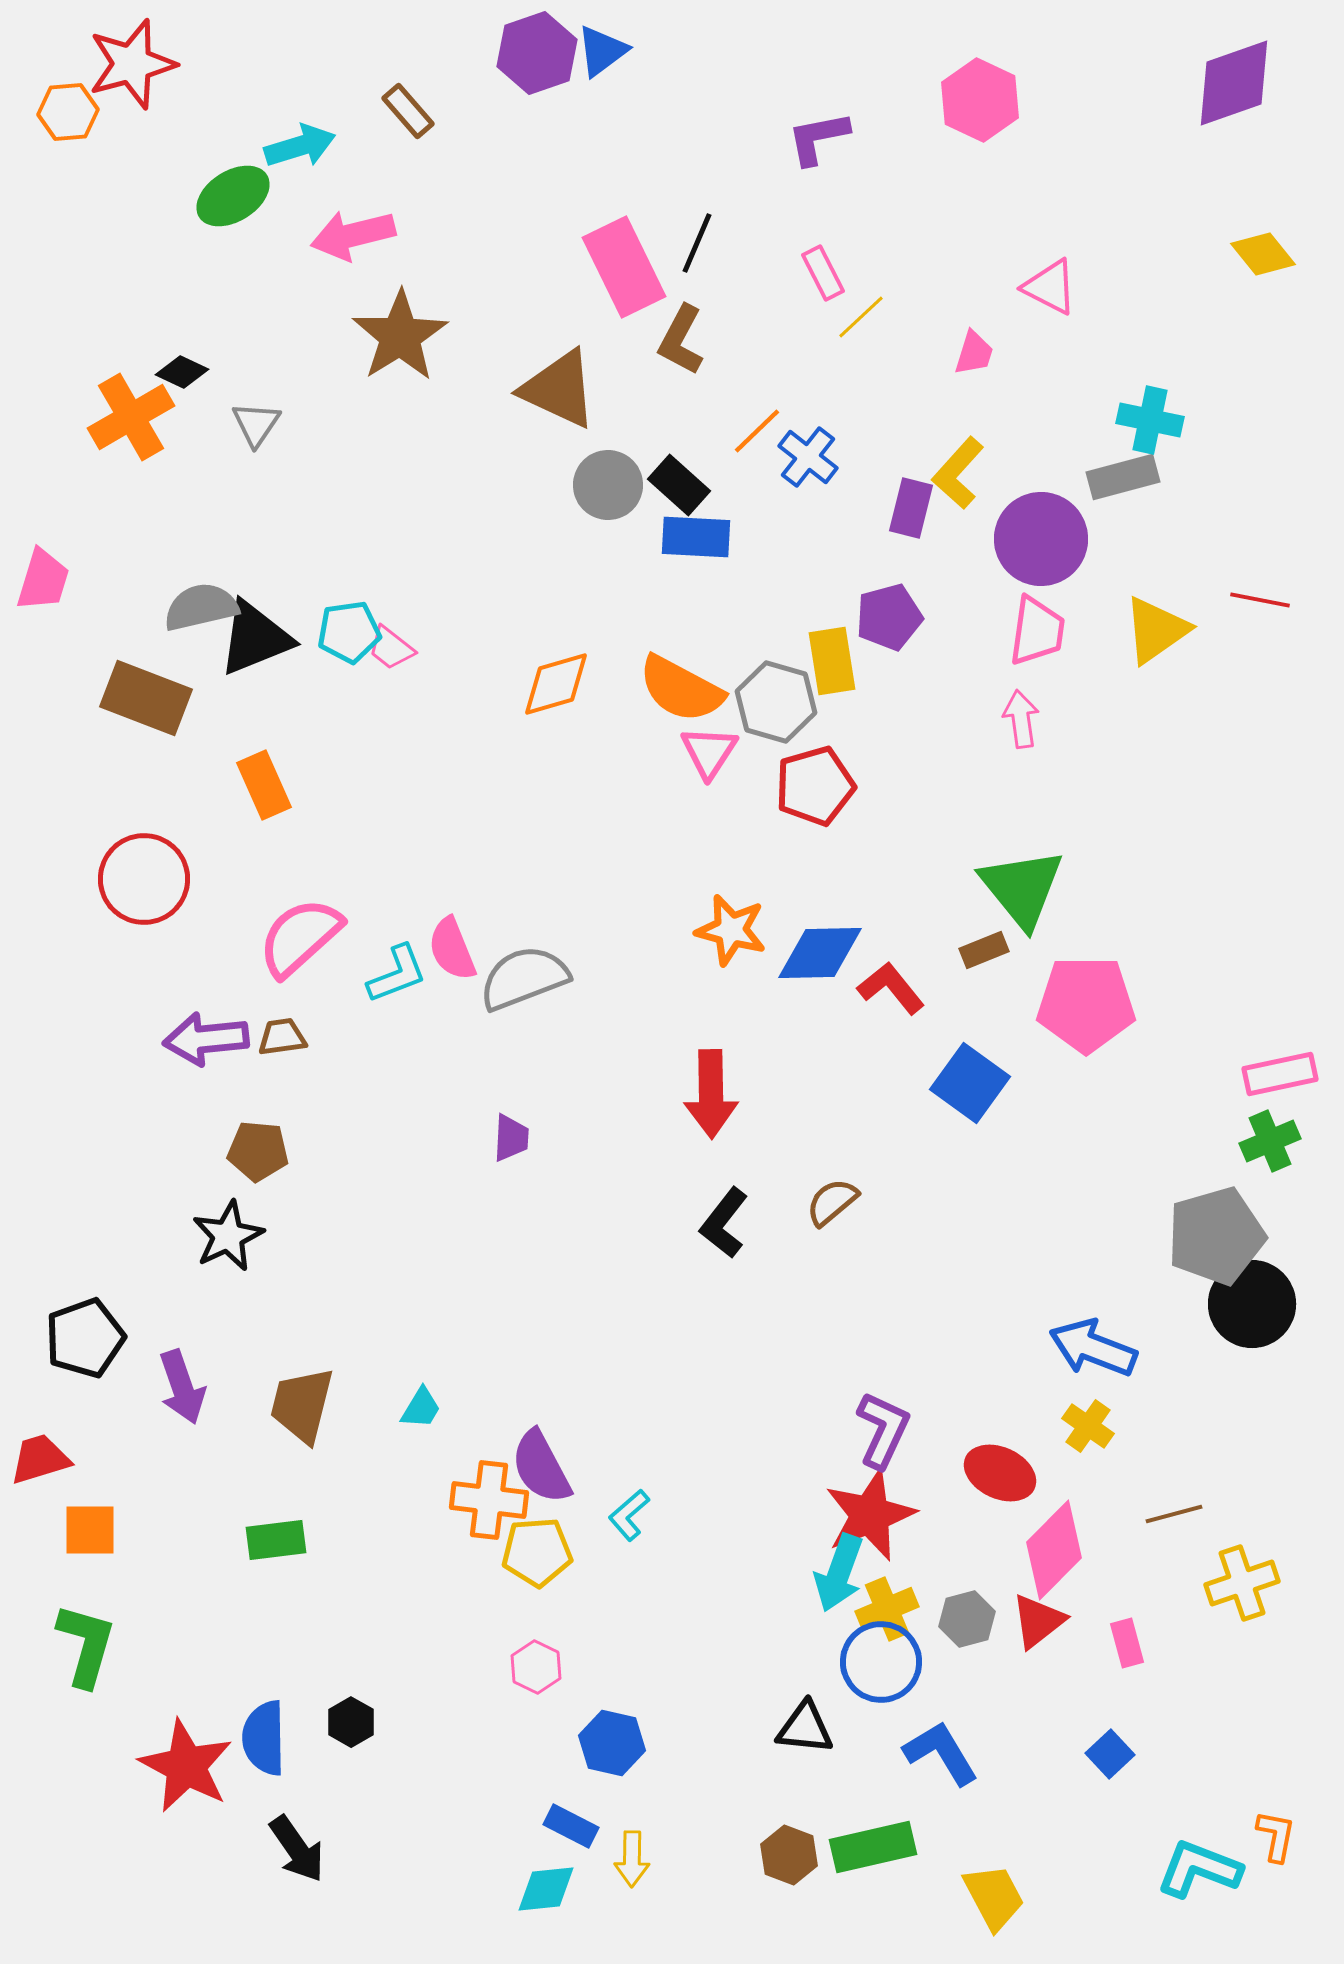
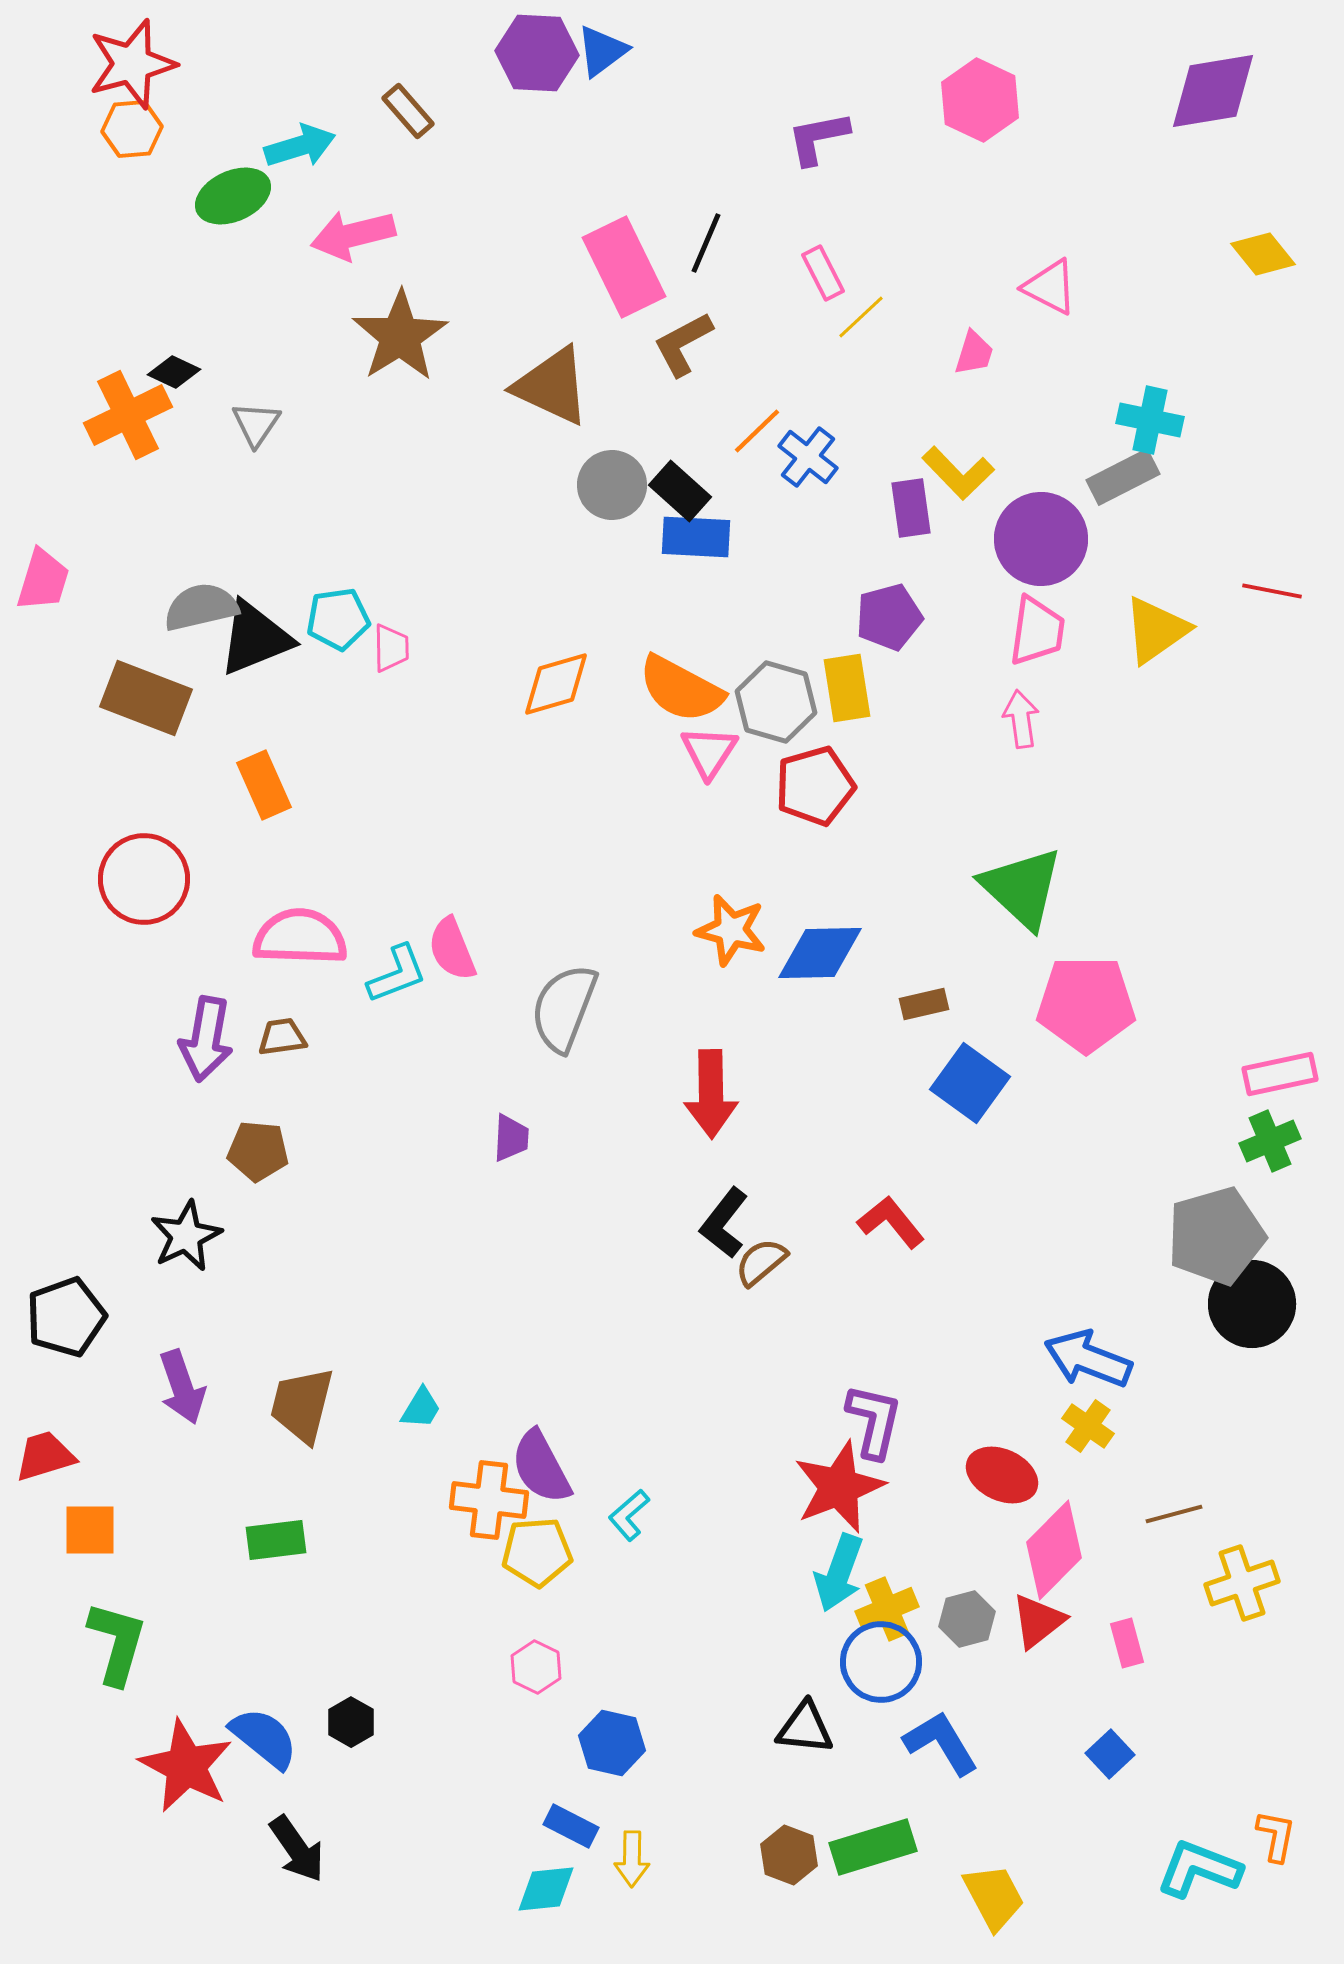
purple hexagon at (537, 53): rotated 22 degrees clockwise
purple diamond at (1234, 83): moved 21 px left, 8 px down; rotated 10 degrees clockwise
orange hexagon at (68, 112): moved 64 px right, 17 px down
green ellipse at (233, 196): rotated 8 degrees clockwise
black line at (697, 243): moved 9 px right
brown L-shape at (681, 340): moved 2 px right, 4 px down; rotated 34 degrees clockwise
black diamond at (182, 372): moved 8 px left
brown triangle at (559, 389): moved 7 px left, 3 px up
orange cross at (131, 417): moved 3 px left, 2 px up; rotated 4 degrees clockwise
yellow L-shape at (958, 473): rotated 86 degrees counterclockwise
gray rectangle at (1123, 477): rotated 12 degrees counterclockwise
gray circle at (608, 485): moved 4 px right
black rectangle at (679, 485): moved 1 px right, 6 px down
purple rectangle at (911, 508): rotated 22 degrees counterclockwise
red line at (1260, 600): moved 12 px right, 9 px up
cyan pentagon at (349, 632): moved 11 px left, 13 px up
pink trapezoid at (391, 648): rotated 129 degrees counterclockwise
yellow rectangle at (832, 661): moved 15 px right, 27 px down
green triangle at (1022, 888): rotated 8 degrees counterclockwise
pink semicircle at (300, 937): rotated 44 degrees clockwise
brown rectangle at (984, 950): moved 60 px left, 54 px down; rotated 9 degrees clockwise
gray semicircle at (524, 978): moved 40 px right, 30 px down; rotated 48 degrees counterclockwise
red L-shape at (891, 988): moved 234 px down
purple arrow at (206, 1039): rotated 74 degrees counterclockwise
brown semicircle at (832, 1202): moved 71 px left, 60 px down
black star at (228, 1236): moved 42 px left
black pentagon at (85, 1338): moved 19 px left, 21 px up
blue arrow at (1093, 1348): moved 5 px left, 11 px down
purple L-shape at (883, 1430): moved 9 px left, 9 px up; rotated 12 degrees counterclockwise
red trapezoid at (40, 1459): moved 5 px right, 3 px up
red ellipse at (1000, 1473): moved 2 px right, 2 px down
red star at (870, 1515): moved 31 px left, 28 px up
green L-shape at (86, 1645): moved 31 px right, 2 px up
blue semicircle at (264, 1738): rotated 130 degrees clockwise
blue L-shape at (941, 1753): moved 10 px up
green rectangle at (873, 1847): rotated 4 degrees counterclockwise
